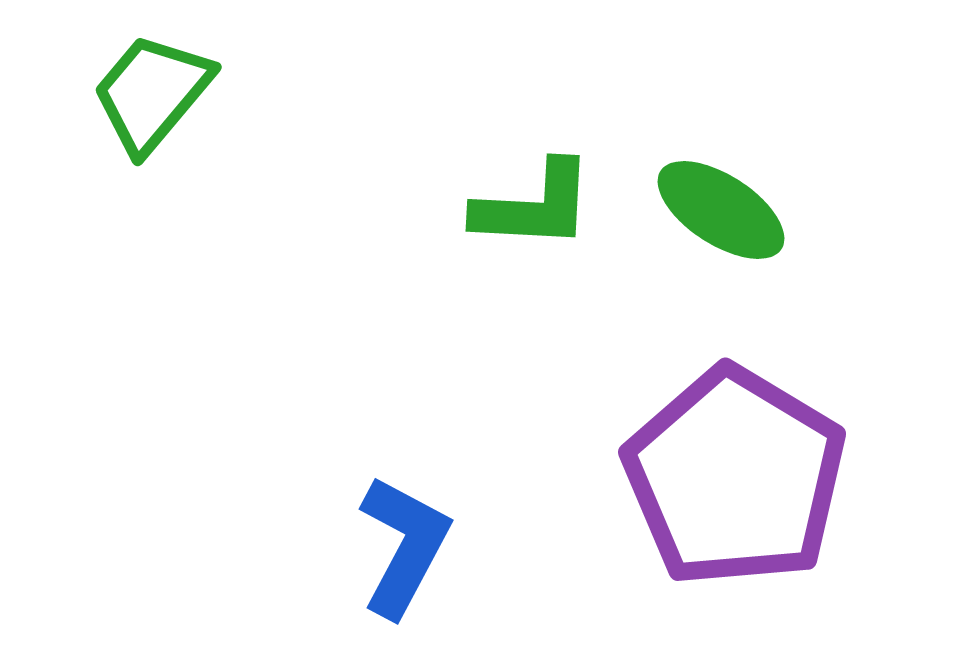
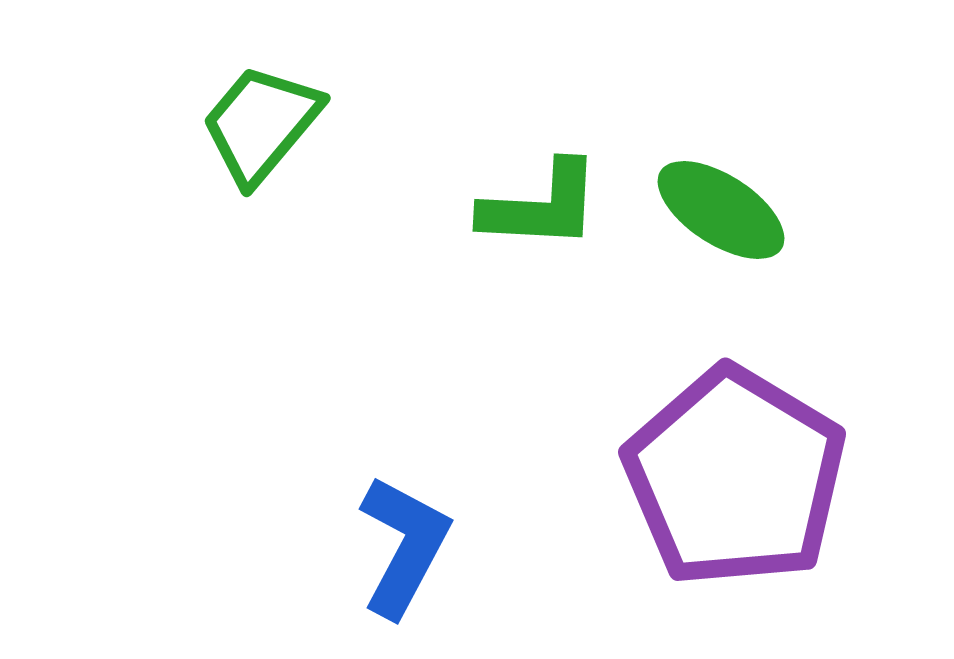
green trapezoid: moved 109 px right, 31 px down
green L-shape: moved 7 px right
